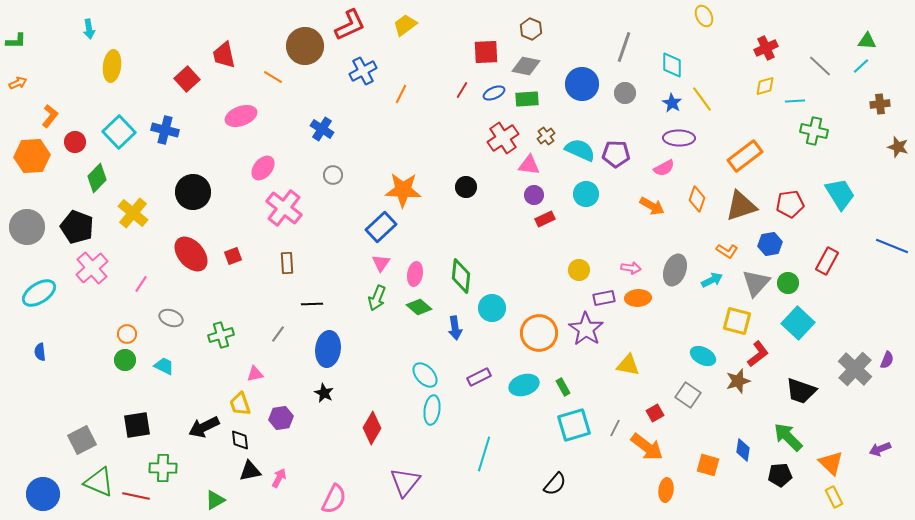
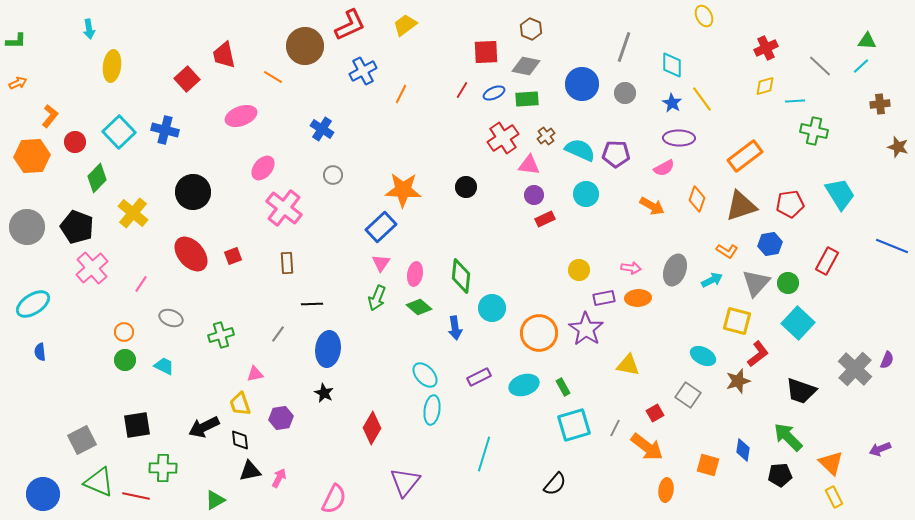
cyan ellipse at (39, 293): moved 6 px left, 11 px down
orange circle at (127, 334): moved 3 px left, 2 px up
